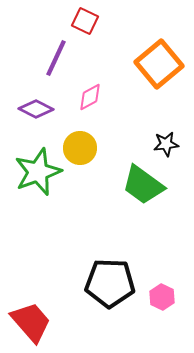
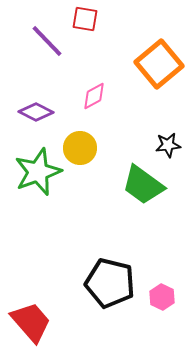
red square: moved 2 px up; rotated 16 degrees counterclockwise
purple line: moved 9 px left, 17 px up; rotated 69 degrees counterclockwise
pink diamond: moved 4 px right, 1 px up
purple diamond: moved 3 px down
black star: moved 2 px right, 1 px down
black pentagon: rotated 12 degrees clockwise
